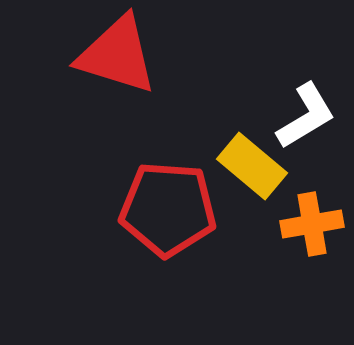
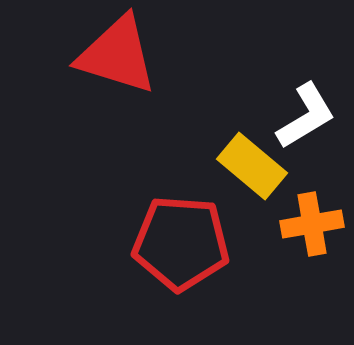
red pentagon: moved 13 px right, 34 px down
